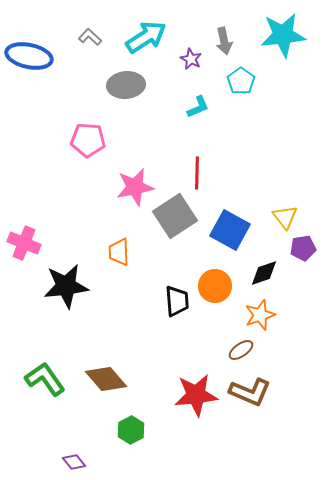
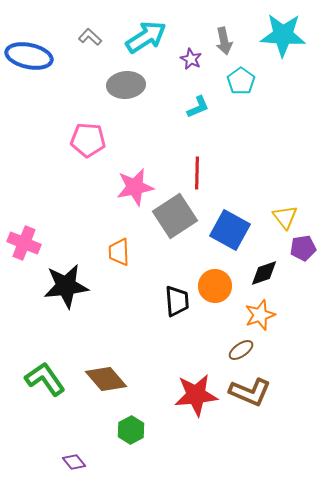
cyan star: rotated 9 degrees clockwise
